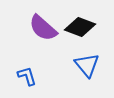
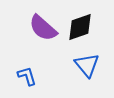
black diamond: rotated 40 degrees counterclockwise
